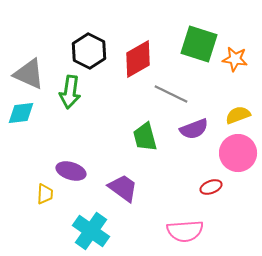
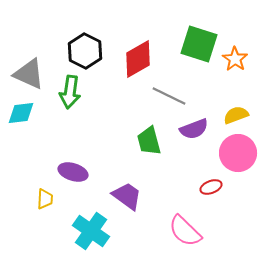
black hexagon: moved 4 px left
orange star: rotated 25 degrees clockwise
gray line: moved 2 px left, 2 px down
yellow semicircle: moved 2 px left
green trapezoid: moved 4 px right, 4 px down
purple ellipse: moved 2 px right, 1 px down
purple trapezoid: moved 4 px right, 8 px down
yellow trapezoid: moved 5 px down
pink semicircle: rotated 48 degrees clockwise
